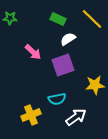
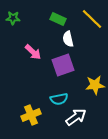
green star: moved 3 px right
white semicircle: rotated 70 degrees counterclockwise
cyan semicircle: moved 2 px right
